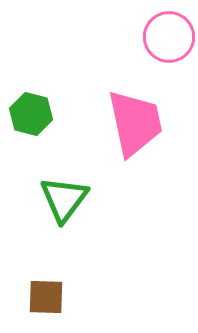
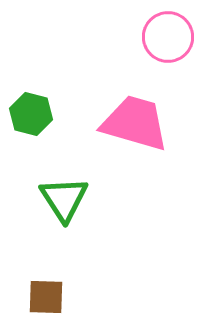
pink circle: moved 1 px left
pink trapezoid: rotated 62 degrees counterclockwise
green triangle: rotated 10 degrees counterclockwise
